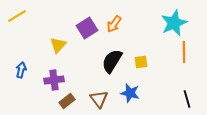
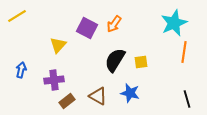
purple square: rotated 30 degrees counterclockwise
orange line: rotated 10 degrees clockwise
black semicircle: moved 3 px right, 1 px up
brown triangle: moved 1 px left, 3 px up; rotated 24 degrees counterclockwise
